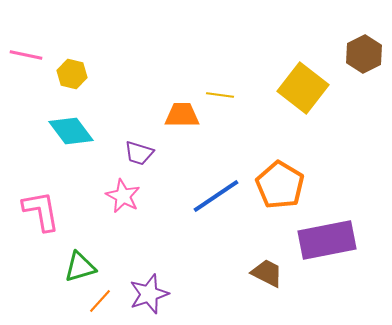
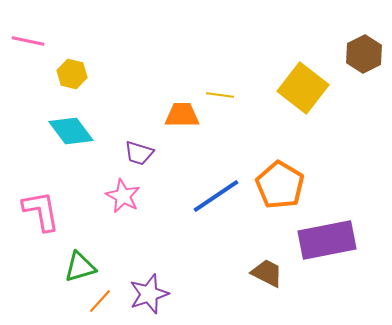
pink line: moved 2 px right, 14 px up
